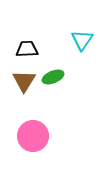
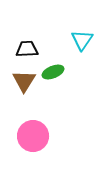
green ellipse: moved 5 px up
